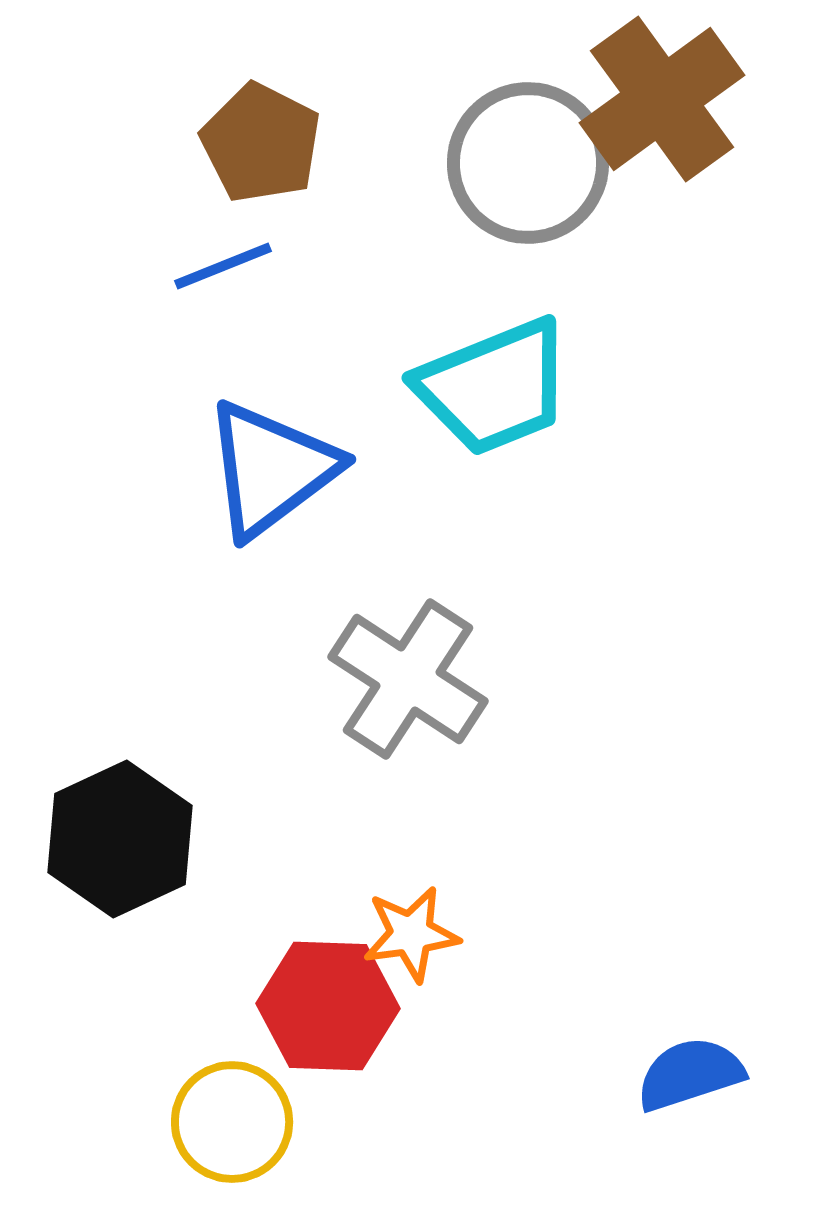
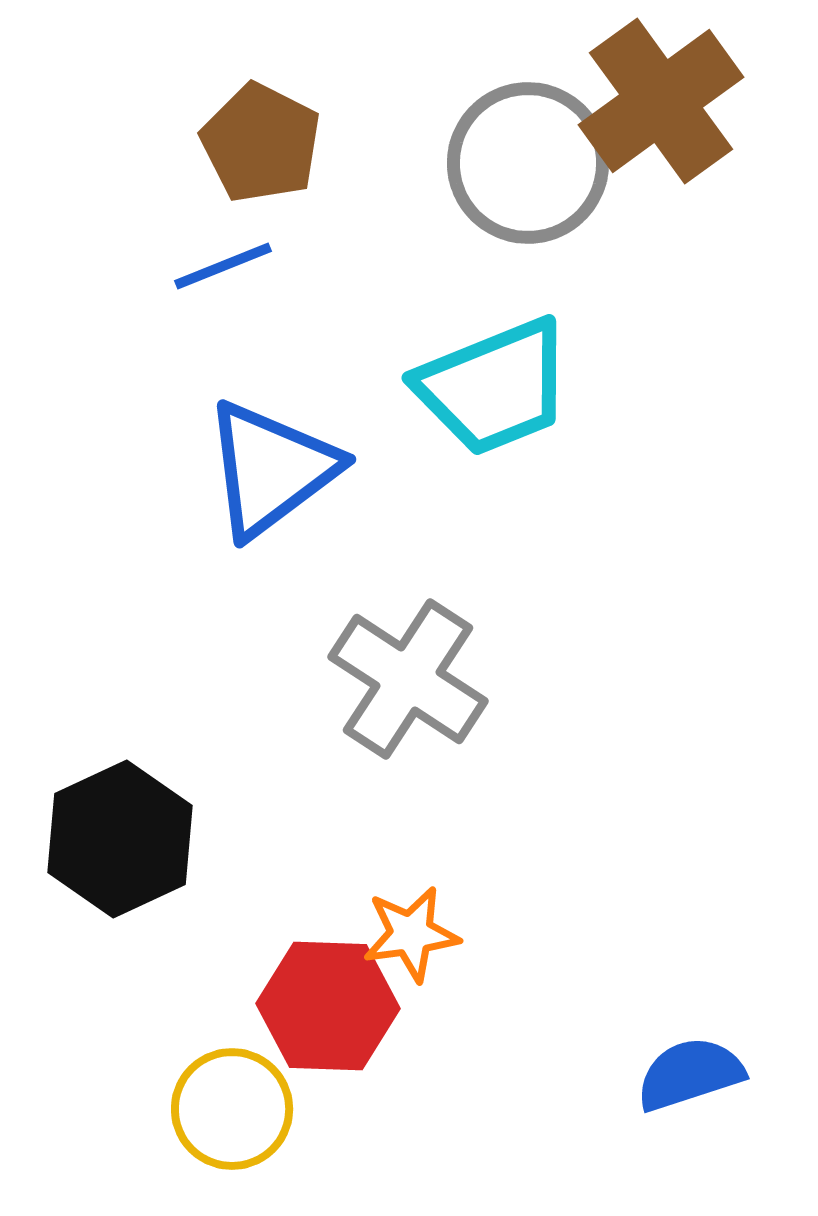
brown cross: moved 1 px left, 2 px down
yellow circle: moved 13 px up
